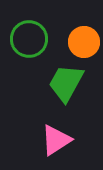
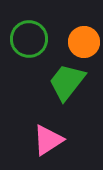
green trapezoid: moved 1 px right, 1 px up; rotated 9 degrees clockwise
pink triangle: moved 8 px left
